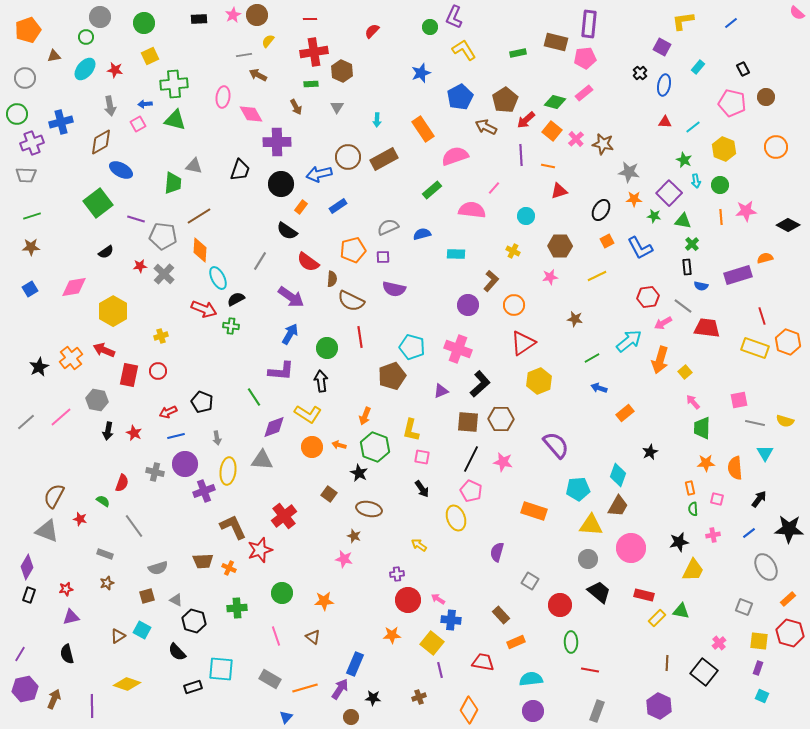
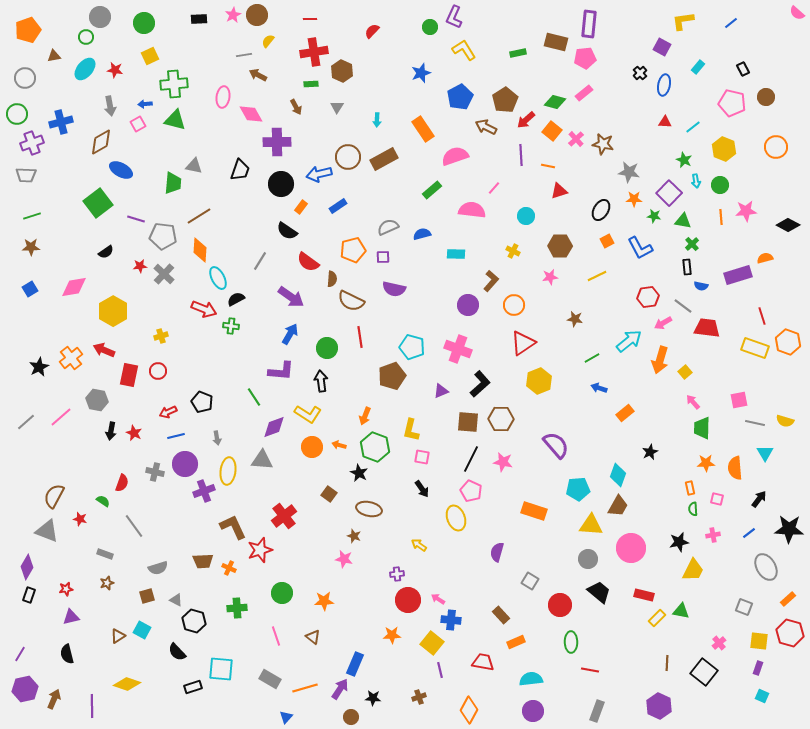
black arrow at (108, 431): moved 3 px right
